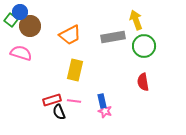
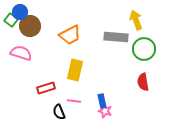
gray rectangle: moved 3 px right; rotated 15 degrees clockwise
green circle: moved 3 px down
red rectangle: moved 6 px left, 12 px up
